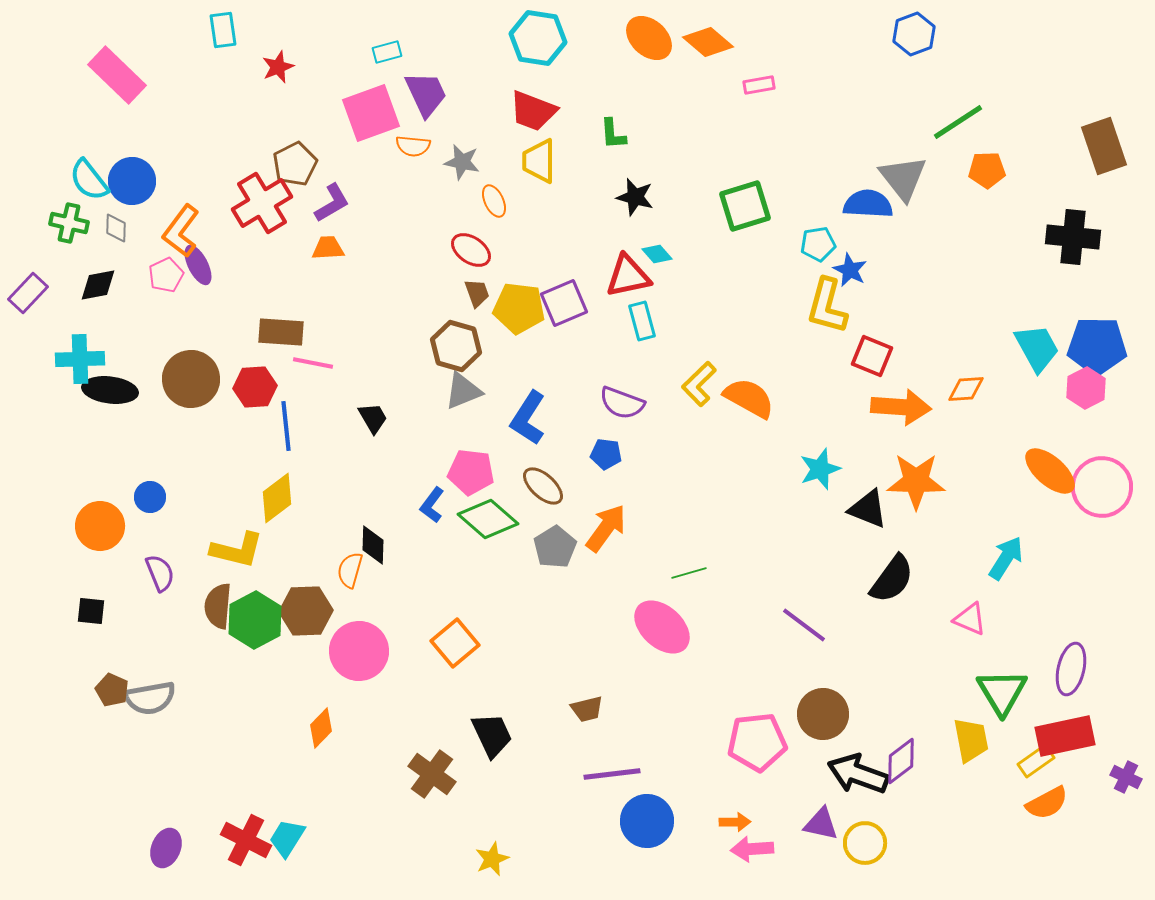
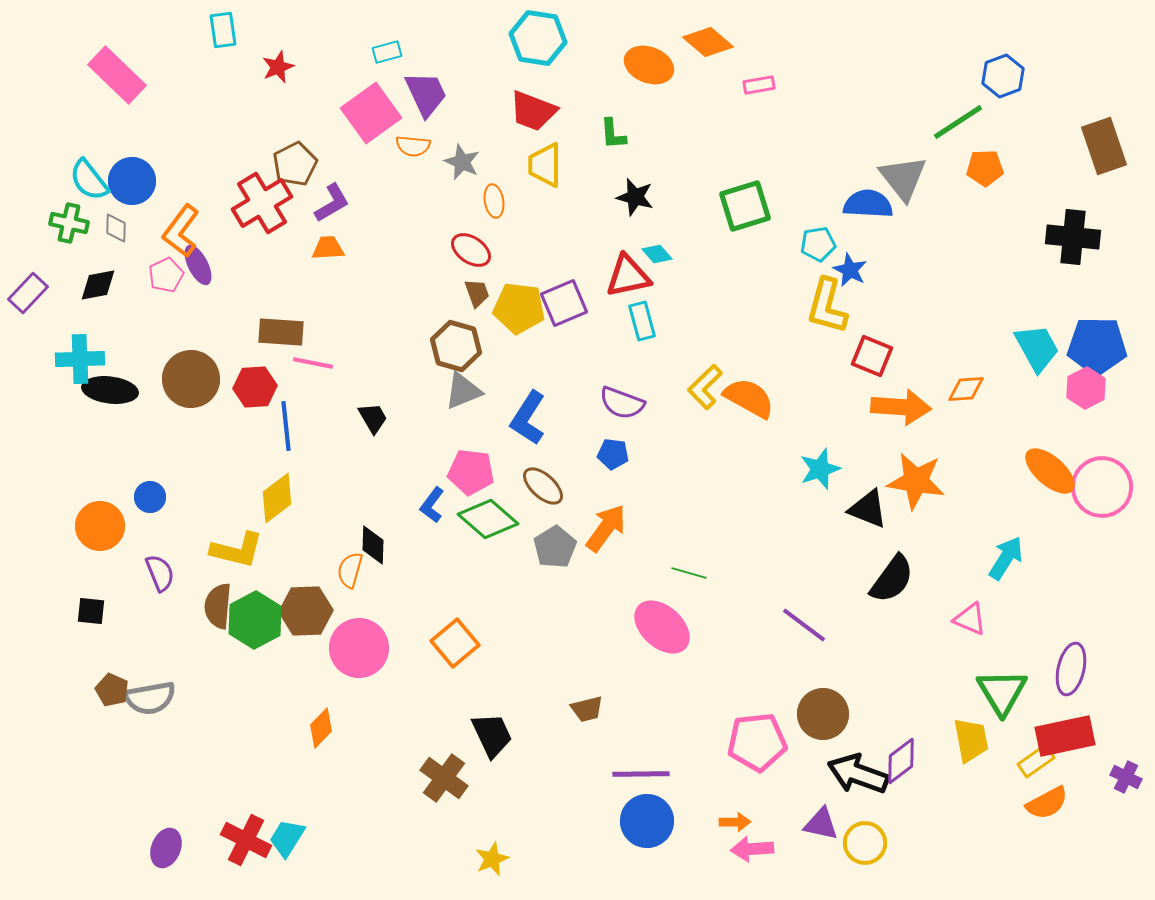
blue hexagon at (914, 34): moved 89 px right, 42 px down
orange ellipse at (649, 38): moved 27 px down; rotated 21 degrees counterclockwise
pink square at (371, 113): rotated 16 degrees counterclockwise
yellow trapezoid at (539, 161): moved 6 px right, 4 px down
gray star at (462, 162): rotated 12 degrees clockwise
orange pentagon at (987, 170): moved 2 px left, 2 px up
orange ellipse at (494, 201): rotated 16 degrees clockwise
yellow L-shape at (699, 384): moved 6 px right, 3 px down
blue pentagon at (606, 454): moved 7 px right
orange star at (916, 481): rotated 8 degrees clockwise
green line at (689, 573): rotated 32 degrees clockwise
pink circle at (359, 651): moved 3 px up
brown cross at (432, 774): moved 12 px right, 4 px down
purple line at (612, 774): moved 29 px right; rotated 6 degrees clockwise
